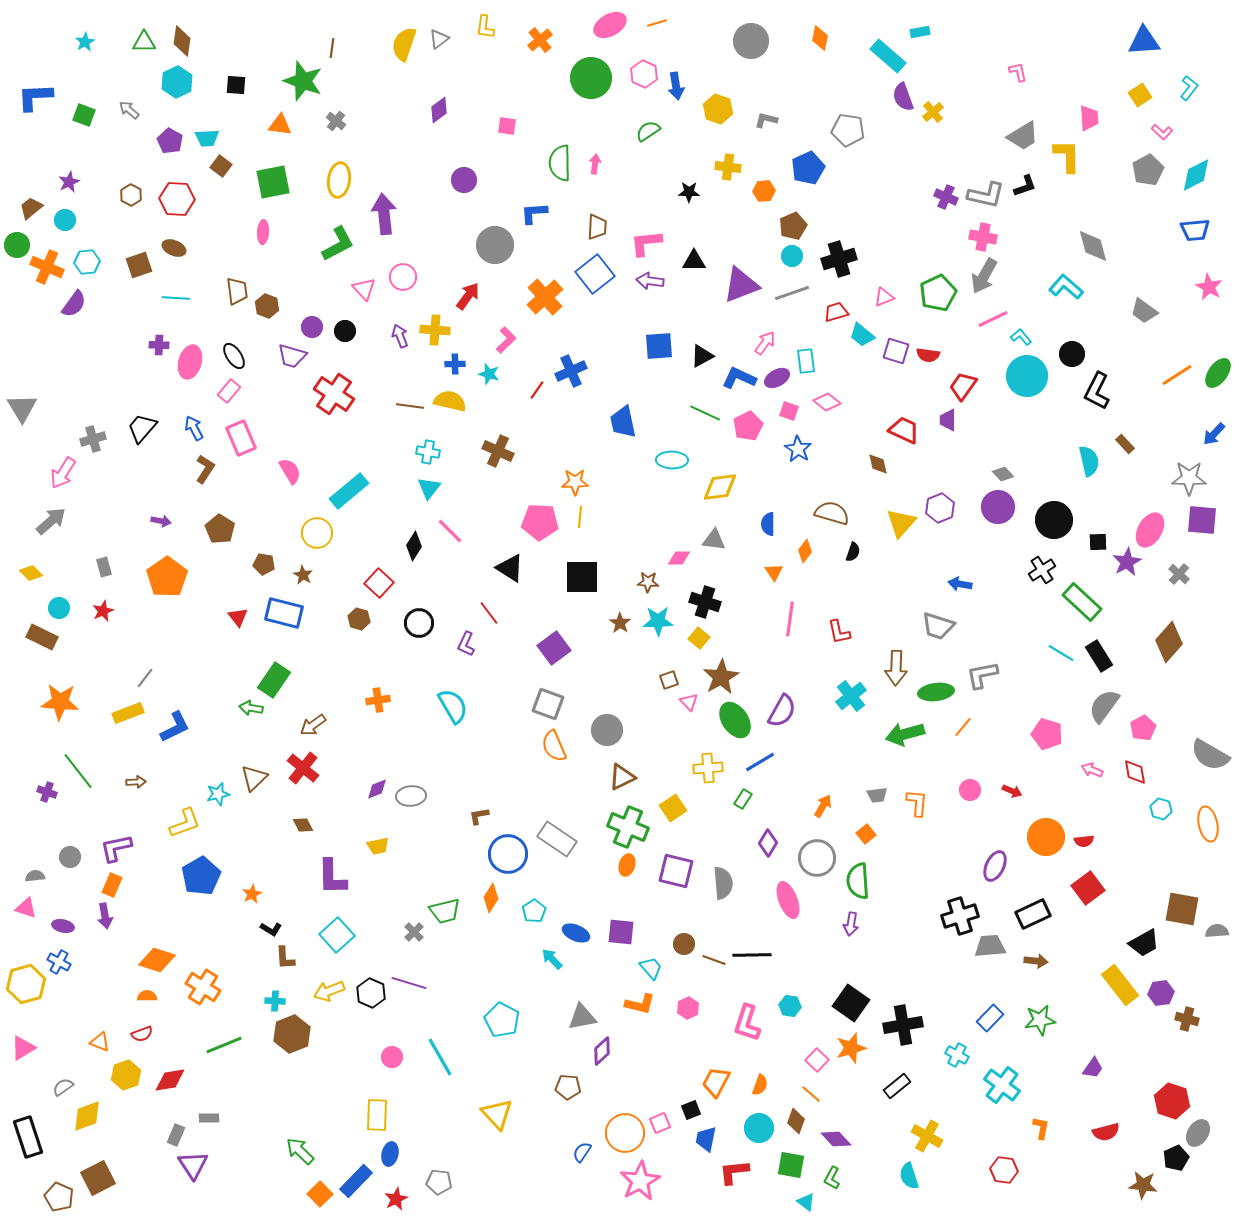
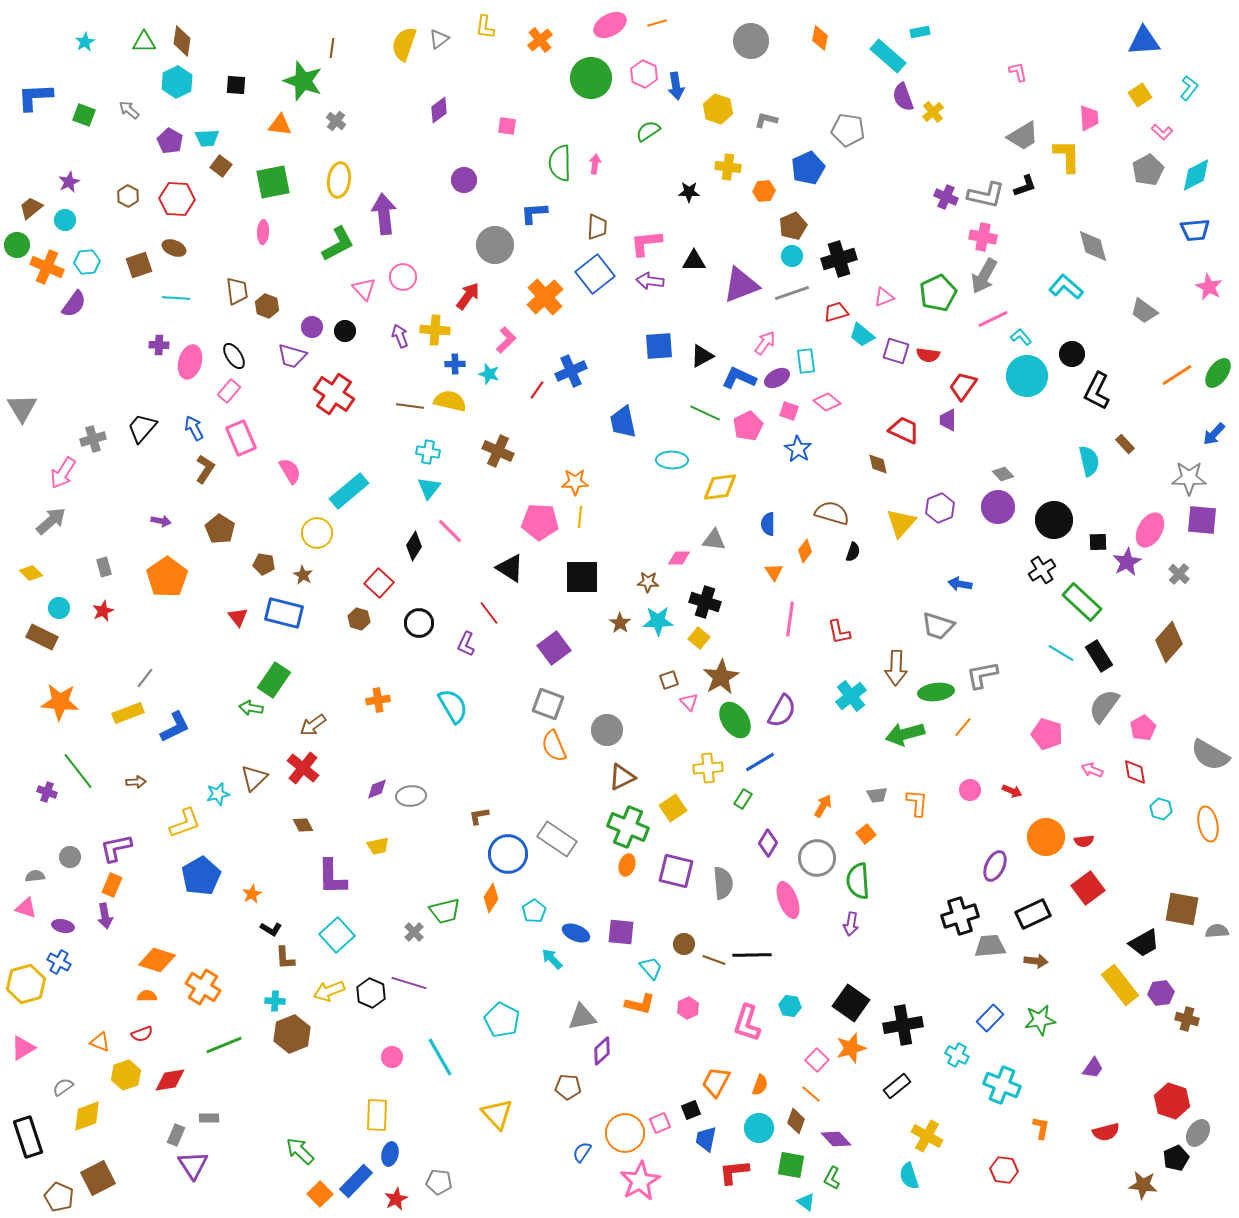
brown hexagon at (131, 195): moved 3 px left, 1 px down
cyan cross at (1002, 1085): rotated 15 degrees counterclockwise
